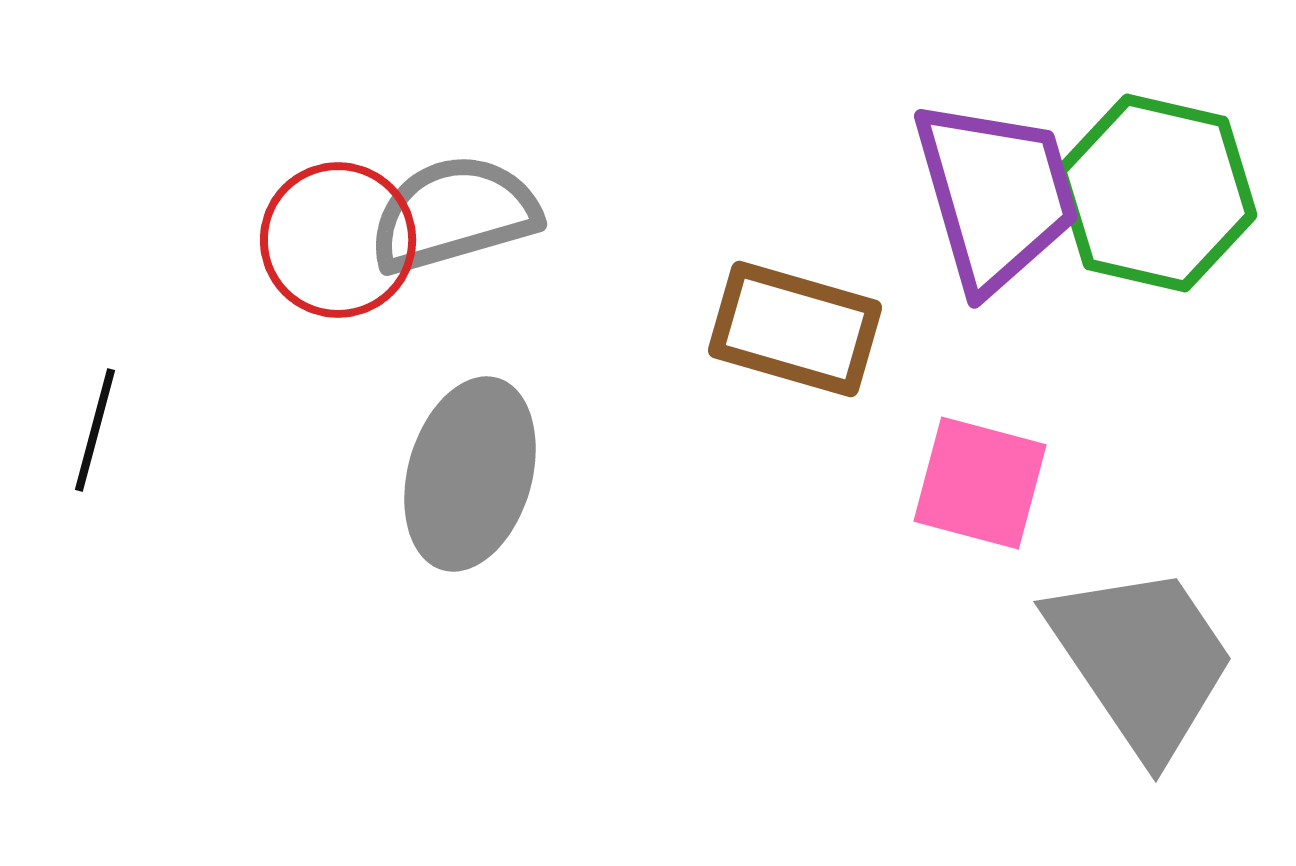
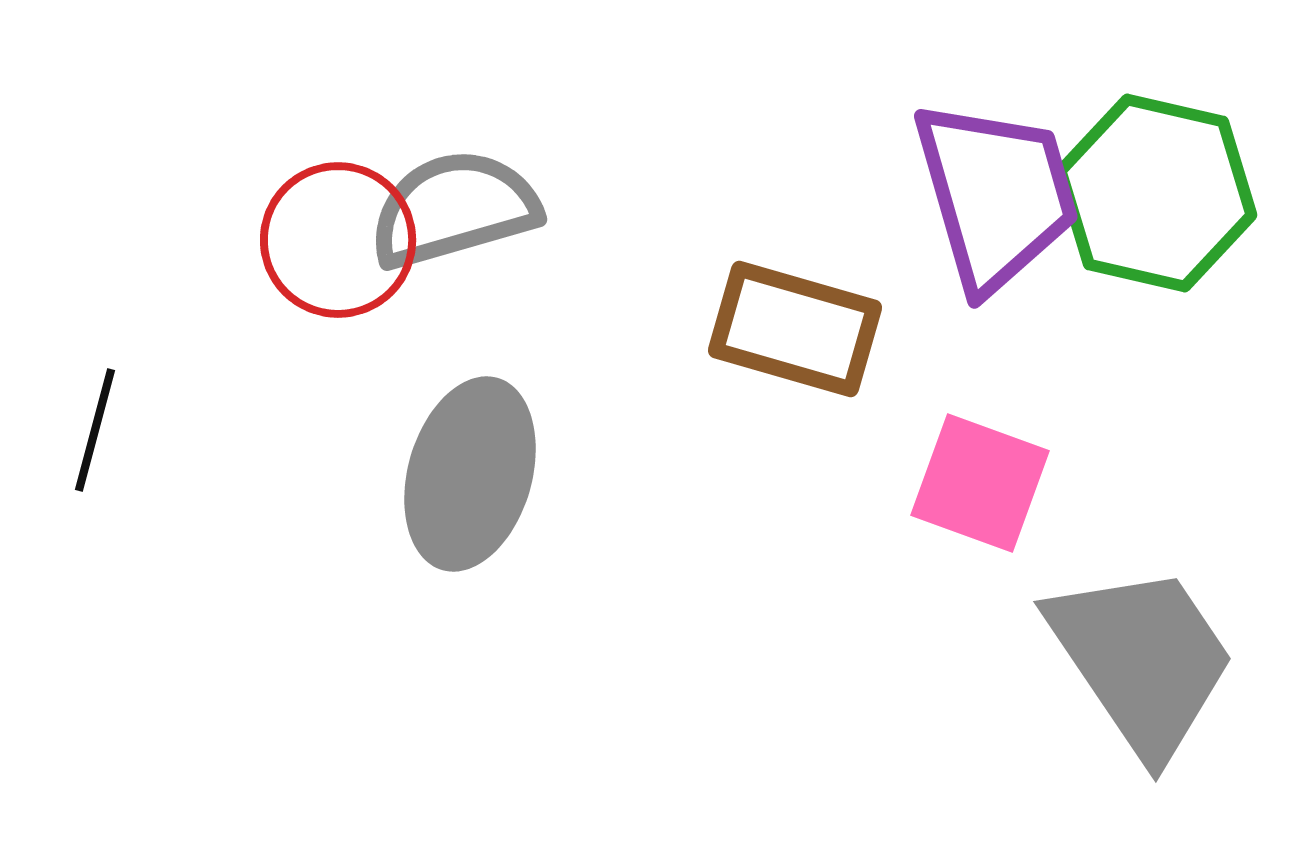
gray semicircle: moved 5 px up
pink square: rotated 5 degrees clockwise
